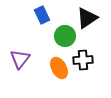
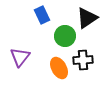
purple triangle: moved 2 px up
